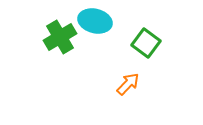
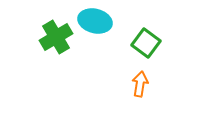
green cross: moved 4 px left
orange arrow: moved 12 px right; rotated 35 degrees counterclockwise
